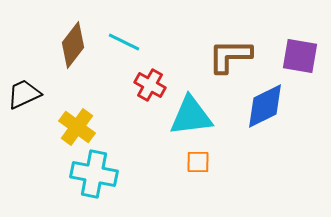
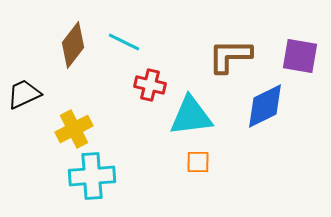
red cross: rotated 16 degrees counterclockwise
yellow cross: moved 3 px left, 2 px down; rotated 27 degrees clockwise
cyan cross: moved 2 px left, 2 px down; rotated 15 degrees counterclockwise
